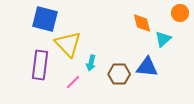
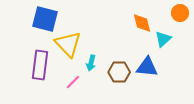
brown hexagon: moved 2 px up
